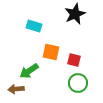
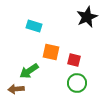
black star: moved 12 px right, 3 px down
green circle: moved 1 px left
